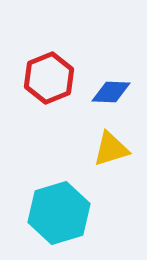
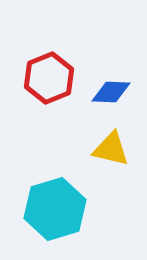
yellow triangle: rotated 30 degrees clockwise
cyan hexagon: moved 4 px left, 4 px up
